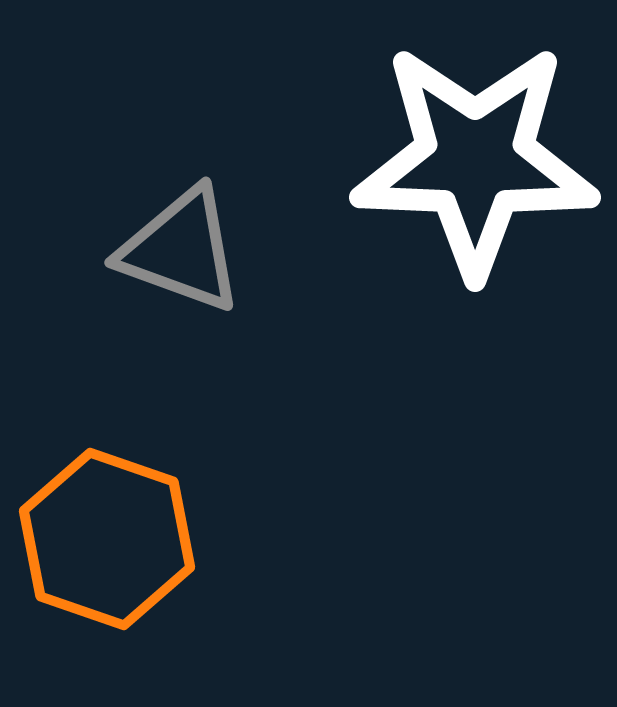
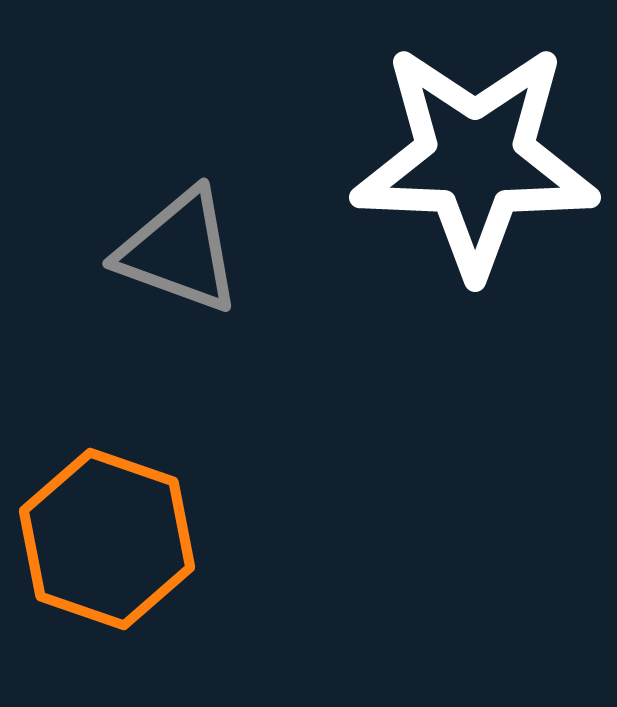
gray triangle: moved 2 px left, 1 px down
